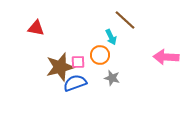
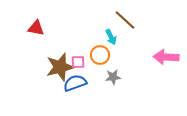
gray star: moved 1 px right, 1 px up; rotated 21 degrees counterclockwise
